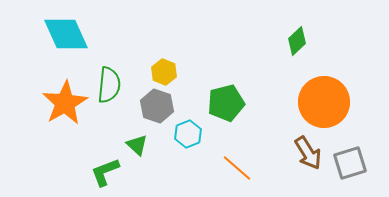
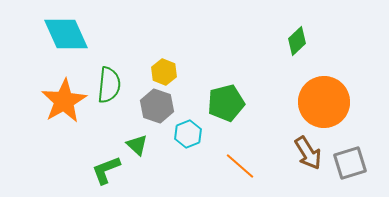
orange star: moved 1 px left, 2 px up
orange line: moved 3 px right, 2 px up
green L-shape: moved 1 px right, 2 px up
